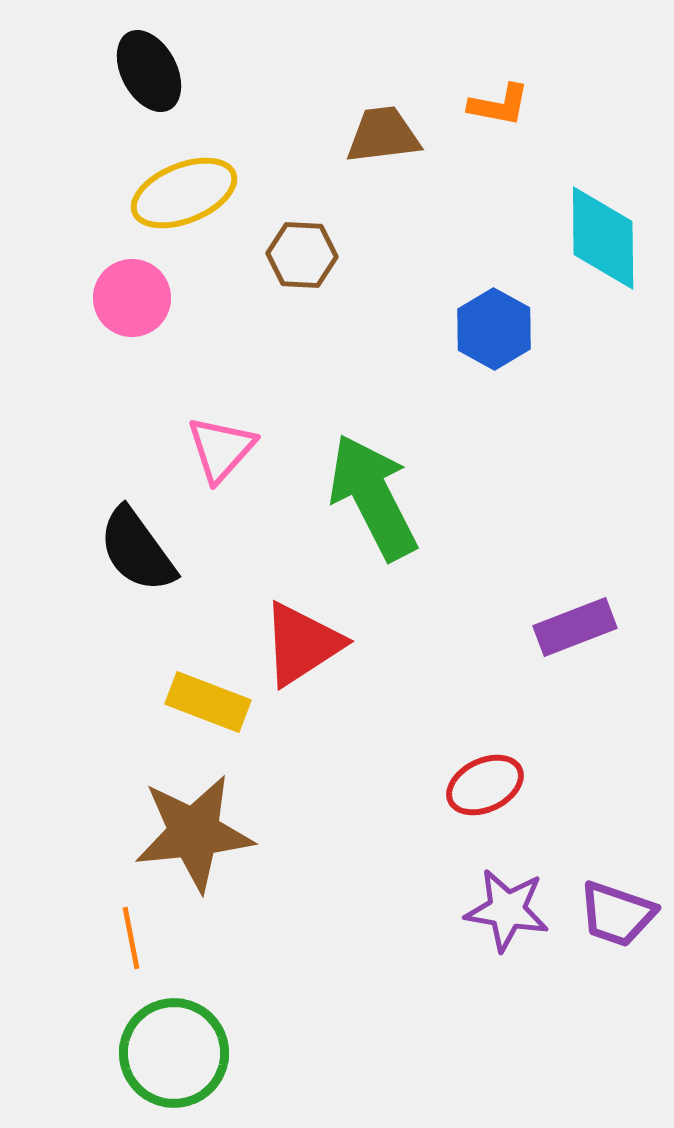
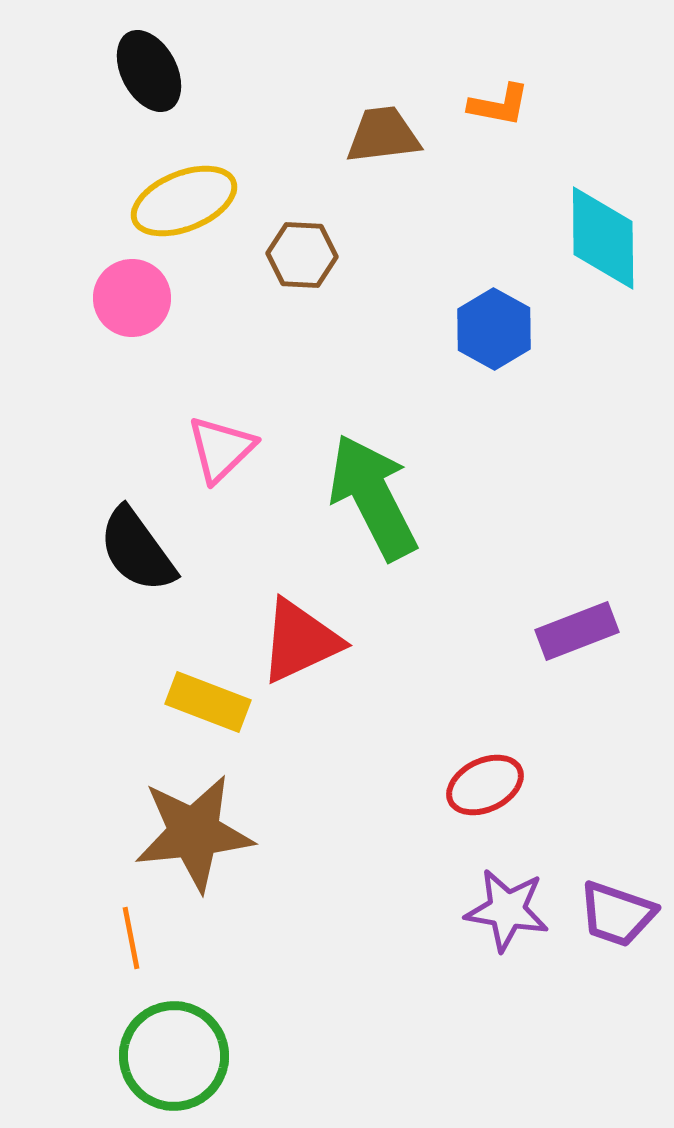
yellow ellipse: moved 8 px down
pink triangle: rotated 4 degrees clockwise
purple rectangle: moved 2 px right, 4 px down
red triangle: moved 2 px left, 3 px up; rotated 8 degrees clockwise
green circle: moved 3 px down
